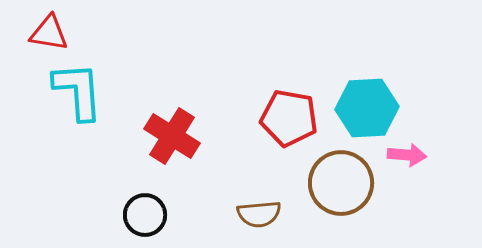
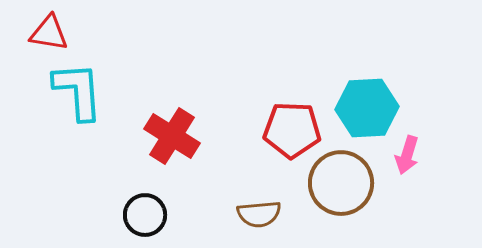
red pentagon: moved 3 px right, 12 px down; rotated 8 degrees counterclockwise
pink arrow: rotated 102 degrees clockwise
